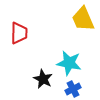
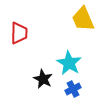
cyan star: rotated 20 degrees clockwise
